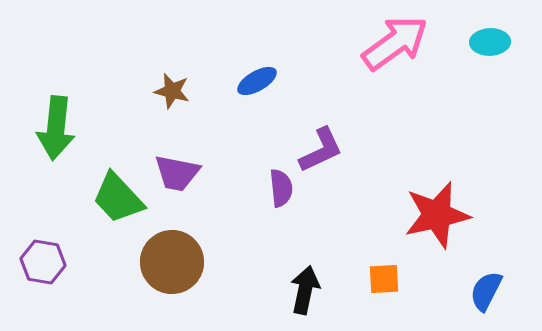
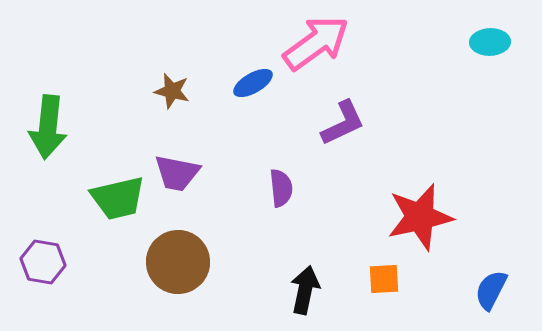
pink arrow: moved 79 px left
blue ellipse: moved 4 px left, 2 px down
green arrow: moved 8 px left, 1 px up
purple L-shape: moved 22 px right, 27 px up
green trapezoid: rotated 60 degrees counterclockwise
red star: moved 17 px left, 2 px down
brown circle: moved 6 px right
blue semicircle: moved 5 px right, 1 px up
